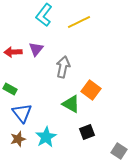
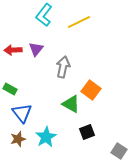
red arrow: moved 2 px up
